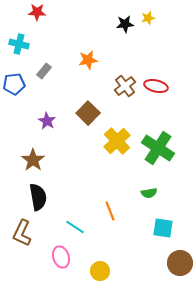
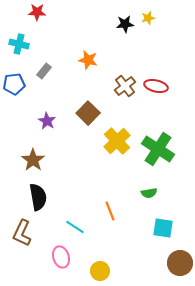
orange star: rotated 24 degrees clockwise
green cross: moved 1 px down
